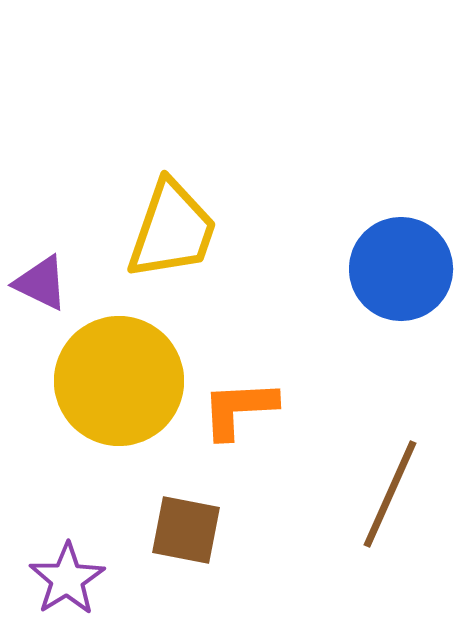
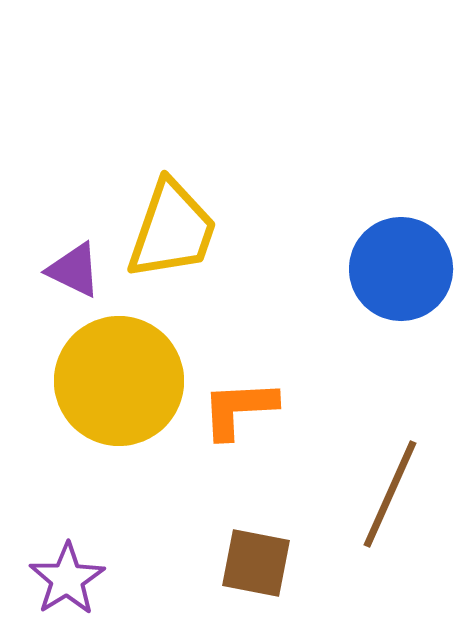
purple triangle: moved 33 px right, 13 px up
brown square: moved 70 px right, 33 px down
